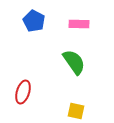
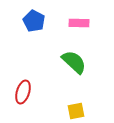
pink rectangle: moved 1 px up
green semicircle: rotated 12 degrees counterclockwise
yellow square: rotated 24 degrees counterclockwise
